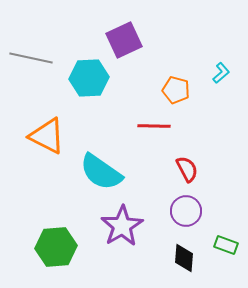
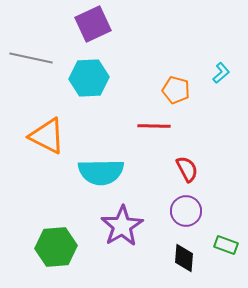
purple square: moved 31 px left, 16 px up
cyan semicircle: rotated 36 degrees counterclockwise
